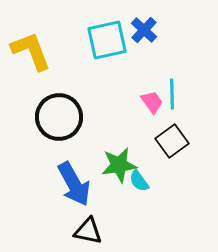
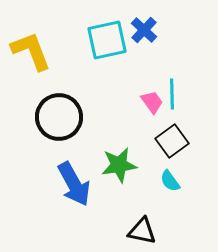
cyan semicircle: moved 31 px right
black triangle: moved 54 px right
